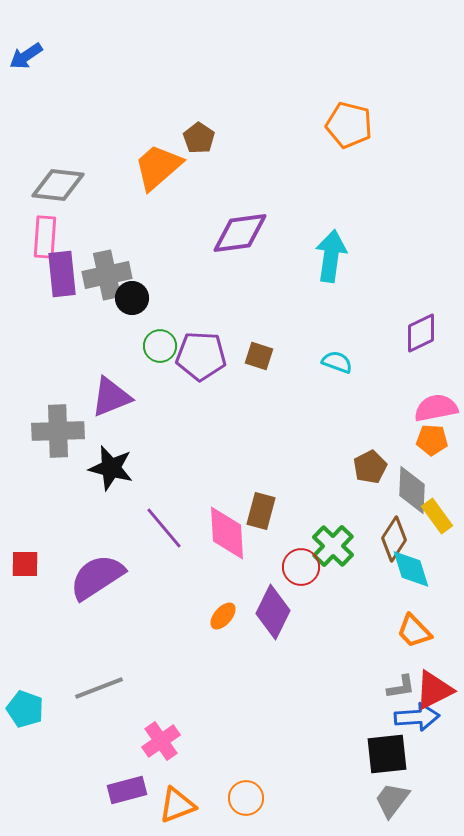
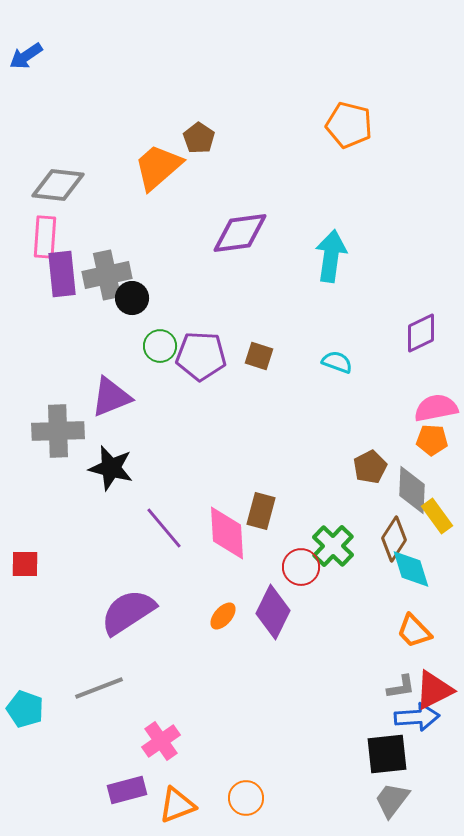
purple semicircle at (97, 577): moved 31 px right, 35 px down
